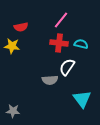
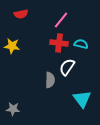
red semicircle: moved 13 px up
gray semicircle: rotated 84 degrees counterclockwise
gray star: moved 2 px up
